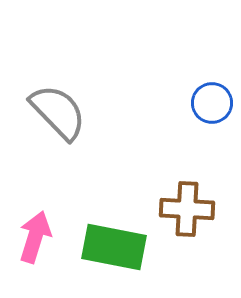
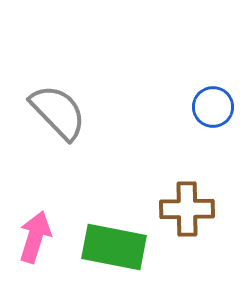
blue circle: moved 1 px right, 4 px down
brown cross: rotated 4 degrees counterclockwise
